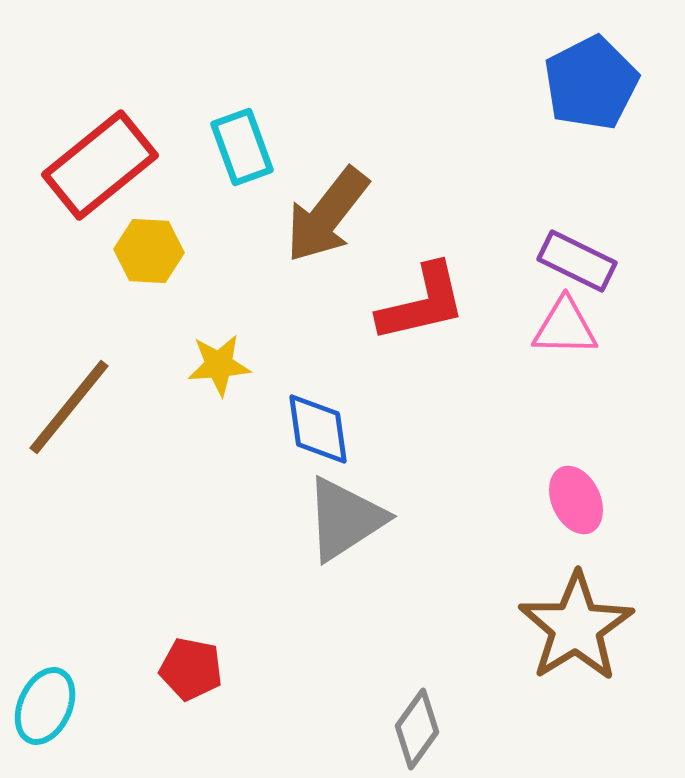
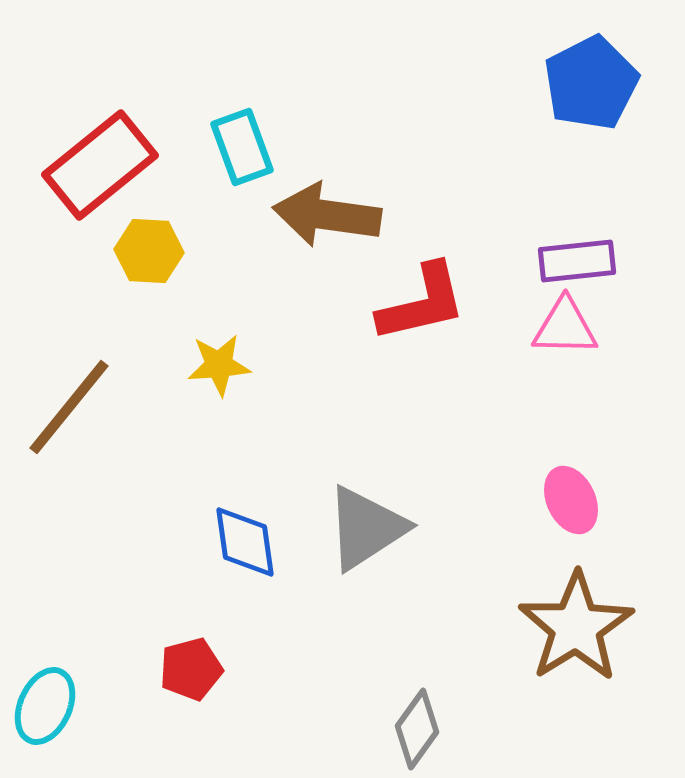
brown arrow: rotated 60 degrees clockwise
purple rectangle: rotated 32 degrees counterclockwise
blue diamond: moved 73 px left, 113 px down
pink ellipse: moved 5 px left
gray triangle: moved 21 px right, 9 px down
red pentagon: rotated 26 degrees counterclockwise
